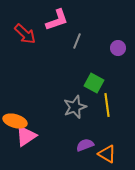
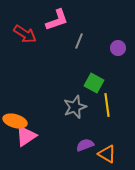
red arrow: rotated 10 degrees counterclockwise
gray line: moved 2 px right
